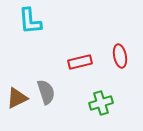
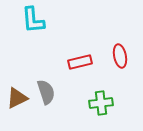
cyan L-shape: moved 3 px right, 1 px up
green cross: rotated 10 degrees clockwise
